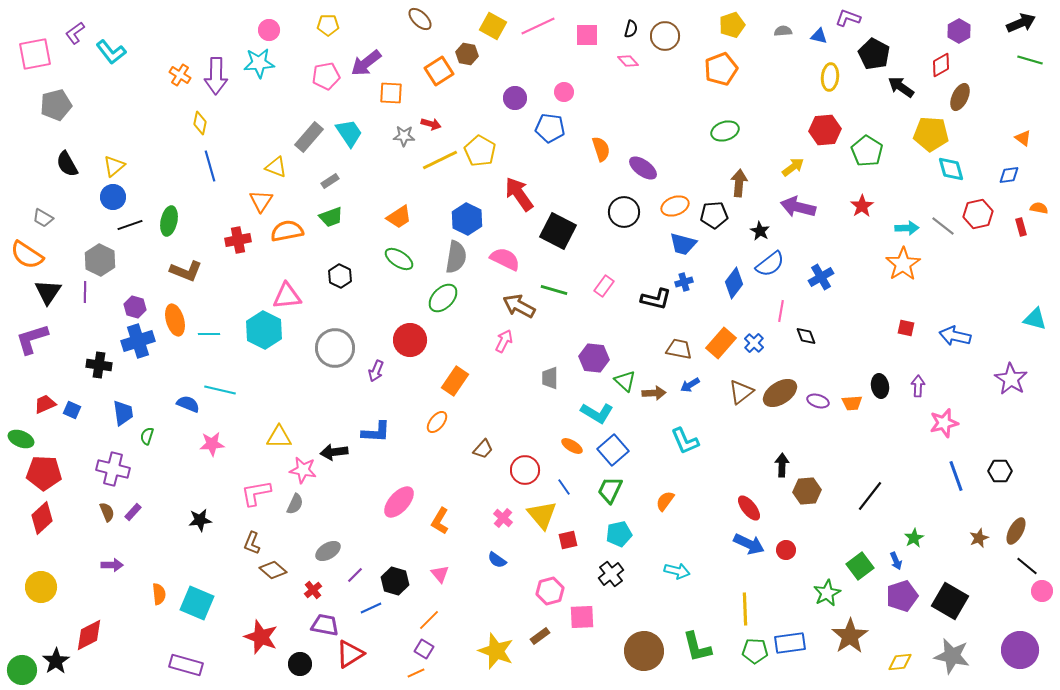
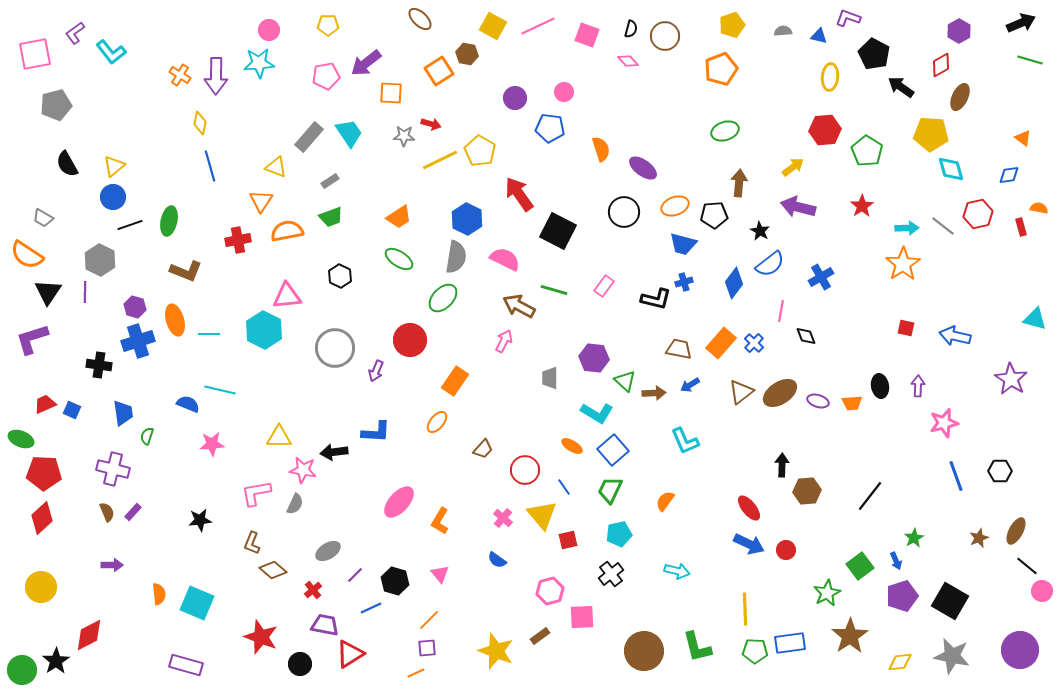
pink square at (587, 35): rotated 20 degrees clockwise
purple square at (424, 649): moved 3 px right, 1 px up; rotated 36 degrees counterclockwise
